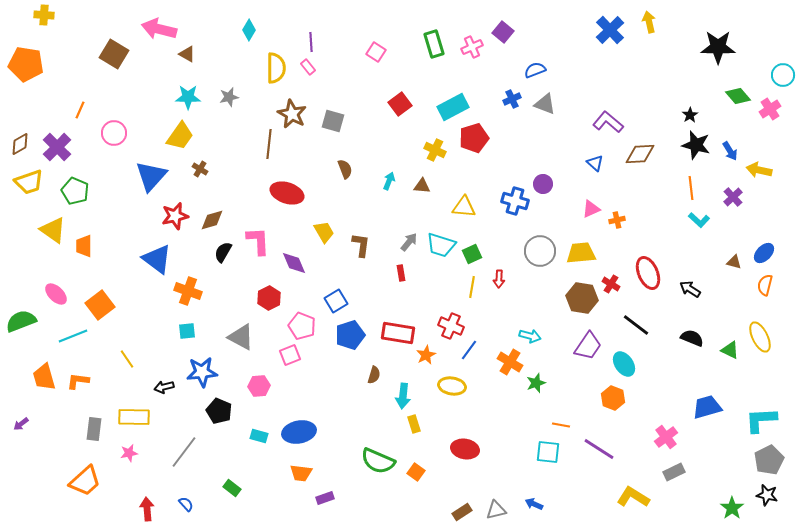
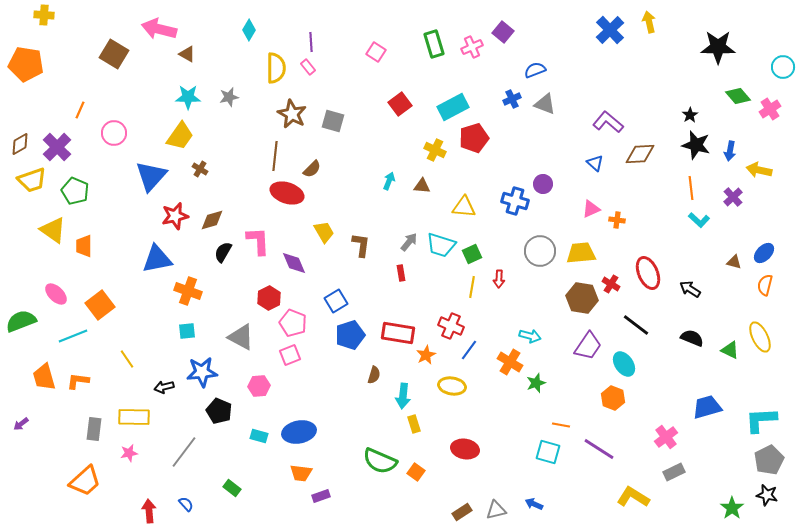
cyan circle at (783, 75): moved 8 px up
brown line at (269, 144): moved 6 px right, 12 px down
blue arrow at (730, 151): rotated 42 degrees clockwise
brown semicircle at (345, 169): moved 33 px left; rotated 66 degrees clockwise
yellow trapezoid at (29, 182): moved 3 px right, 2 px up
orange cross at (617, 220): rotated 21 degrees clockwise
blue triangle at (157, 259): rotated 48 degrees counterclockwise
pink pentagon at (302, 326): moved 9 px left, 3 px up
cyan square at (548, 452): rotated 10 degrees clockwise
green semicircle at (378, 461): moved 2 px right
purple rectangle at (325, 498): moved 4 px left, 2 px up
red arrow at (147, 509): moved 2 px right, 2 px down
